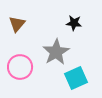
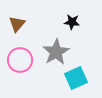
black star: moved 2 px left, 1 px up
pink circle: moved 7 px up
